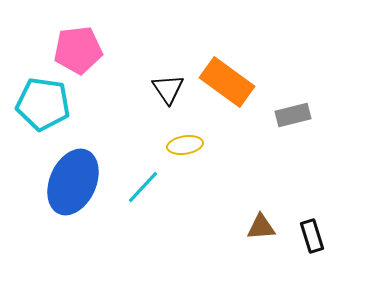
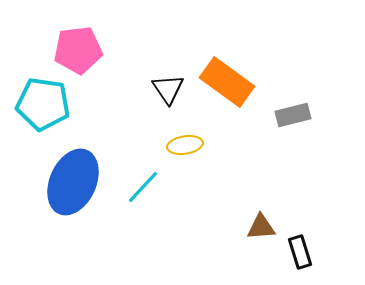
black rectangle: moved 12 px left, 16 px down
